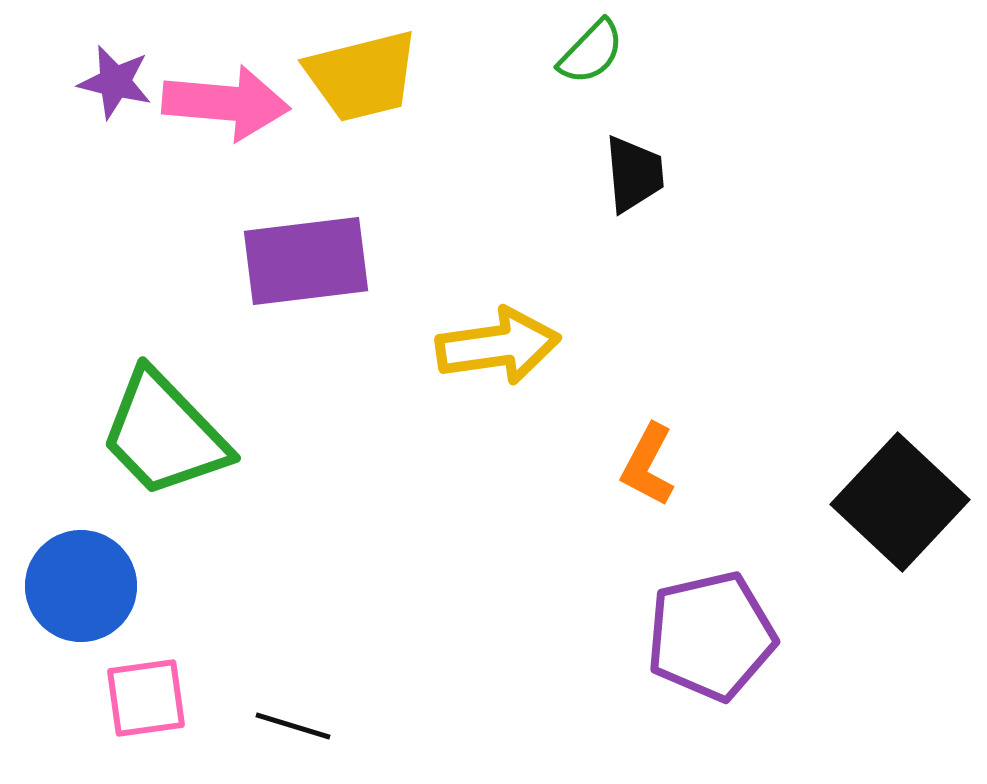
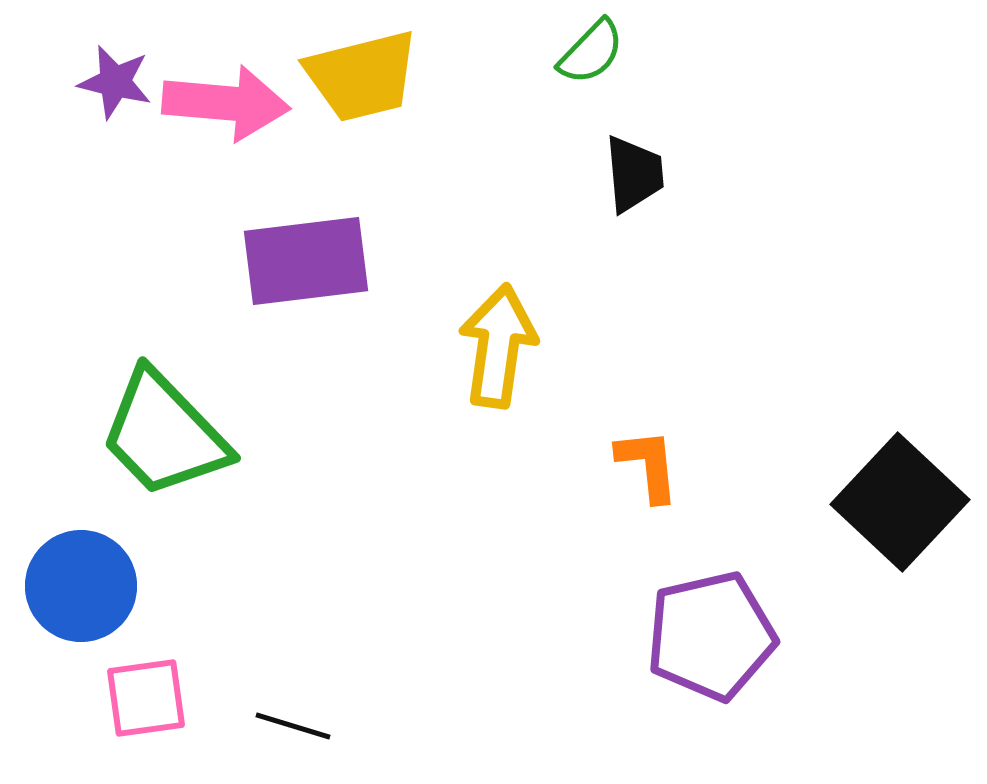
yellow arrow: rotated 74 degrees counterclockwise
orange L-shape: rotated 146 degrees clockwise
